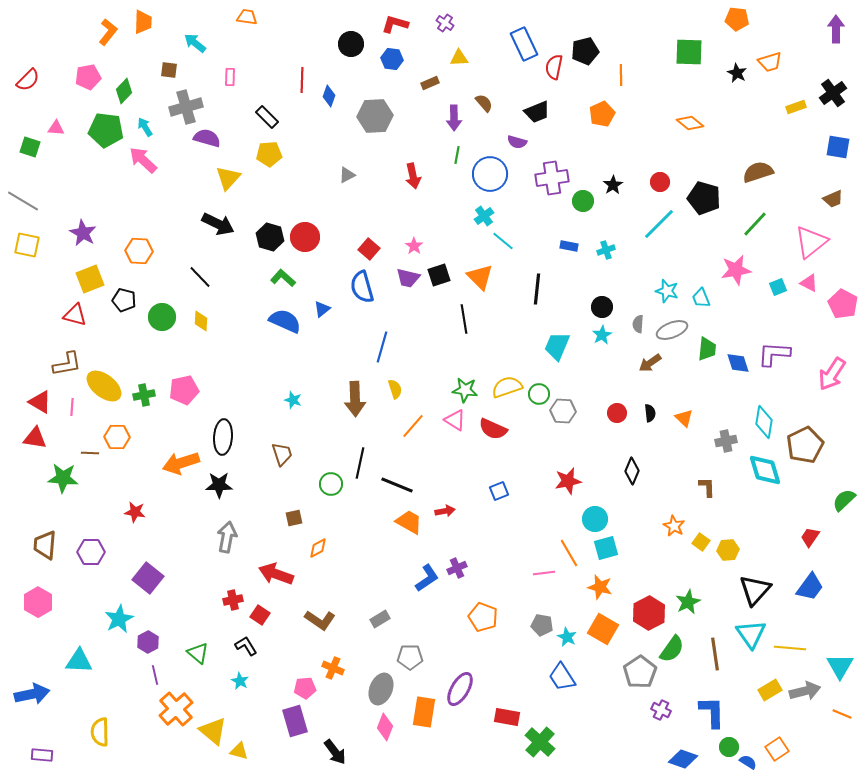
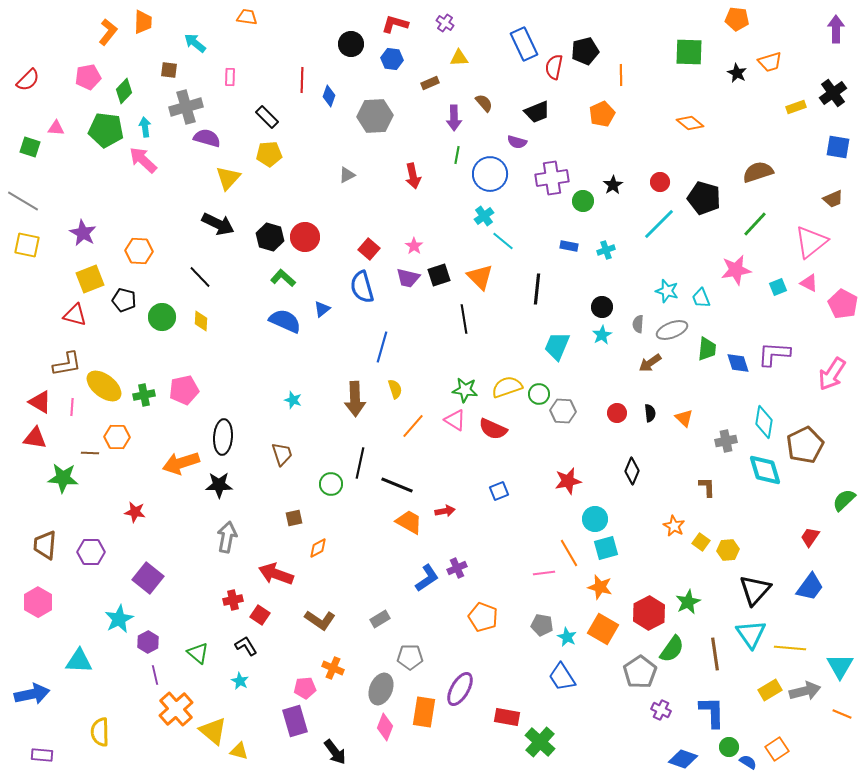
cyan arrow at (145, 127): rotated 24 degrees clockwise
